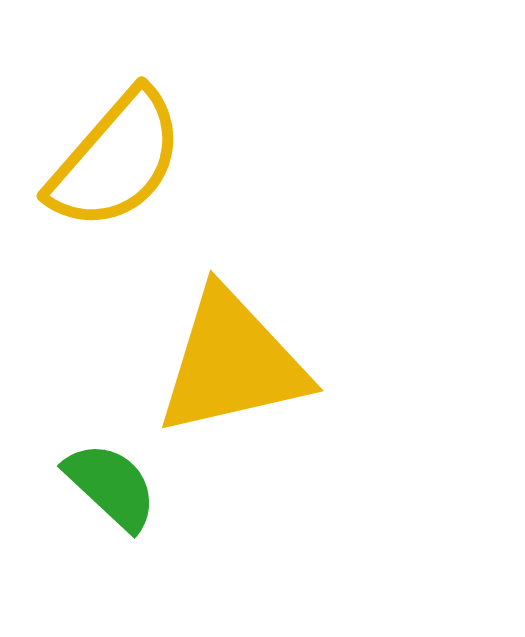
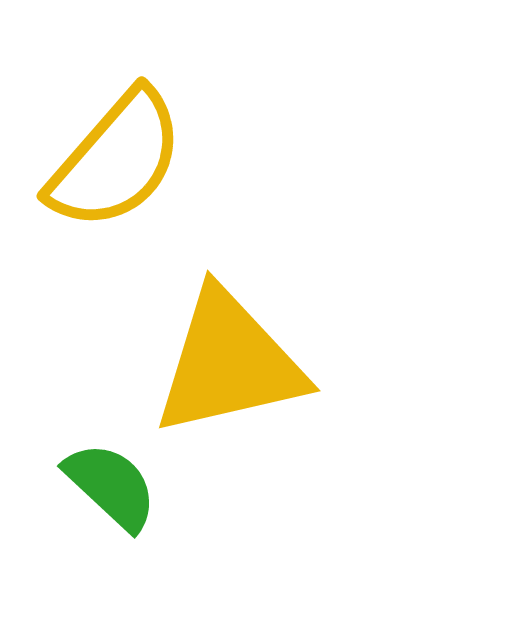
yellow triangle: moved 3 px left
